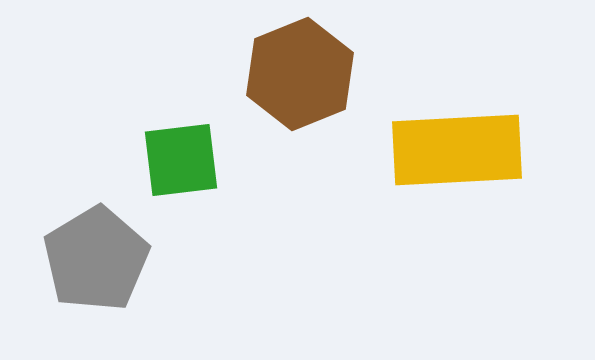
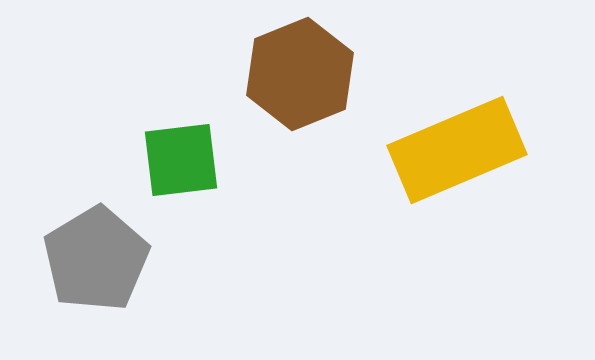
yellow rectangle: rotated 20 degrees counterclockwise
